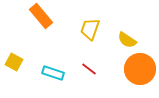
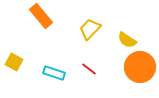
yellow trapezoid: rotated 25 degrees clockwise
orange circle: moved 2 px up
cyan rectangle: moved 1 px right
